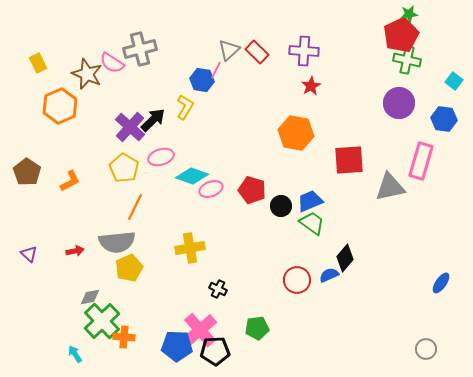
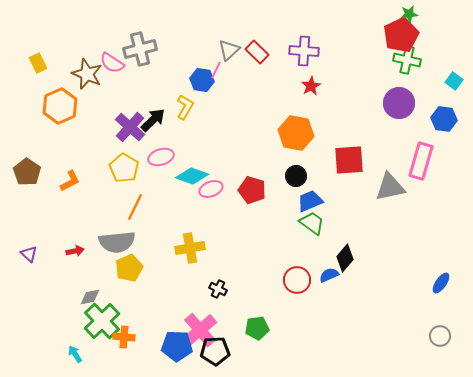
black circle at (281, 206): moved 15 px right, 30 px up
gray circle at (426, 349): moved 14 px right, 13 px up
